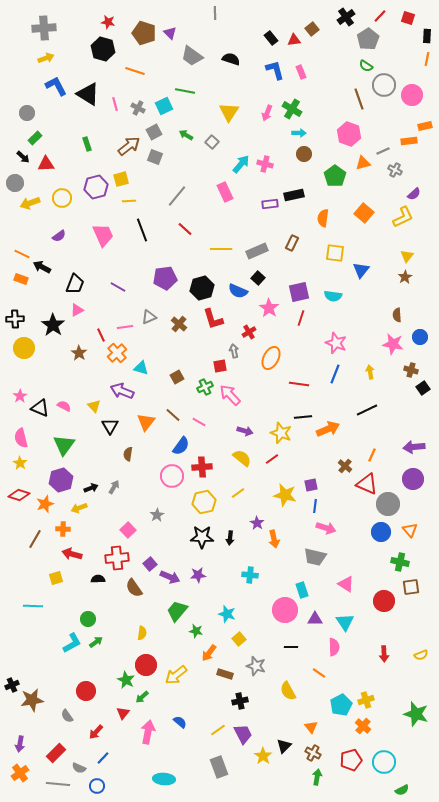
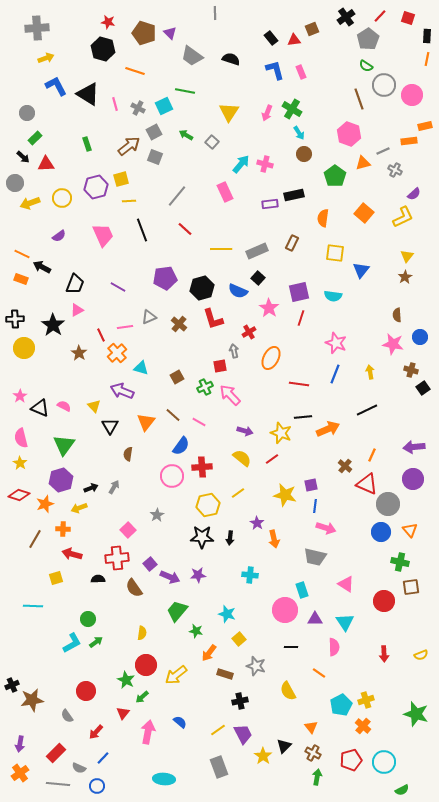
gray cross at (44, 28): moved 7 px left
brown square at (312, 29): rotated 16 degrees clockwise
cyan arrow at (299, 133): rotated 56 degrees clockwise
yellow hexagon at (204, 502): moved 4 px right, 3 px down
